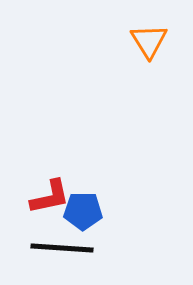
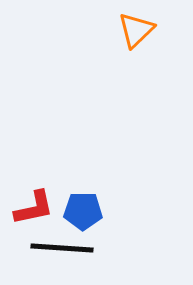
orange triangle: moved 13 px left, 11 px up; rotated 18 degrees clockwise
red L-shape: moved 16 px left, 11 px down
